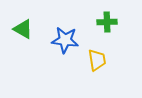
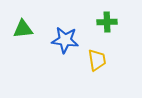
green triangle: rotated 35 degrees counterclockwise
